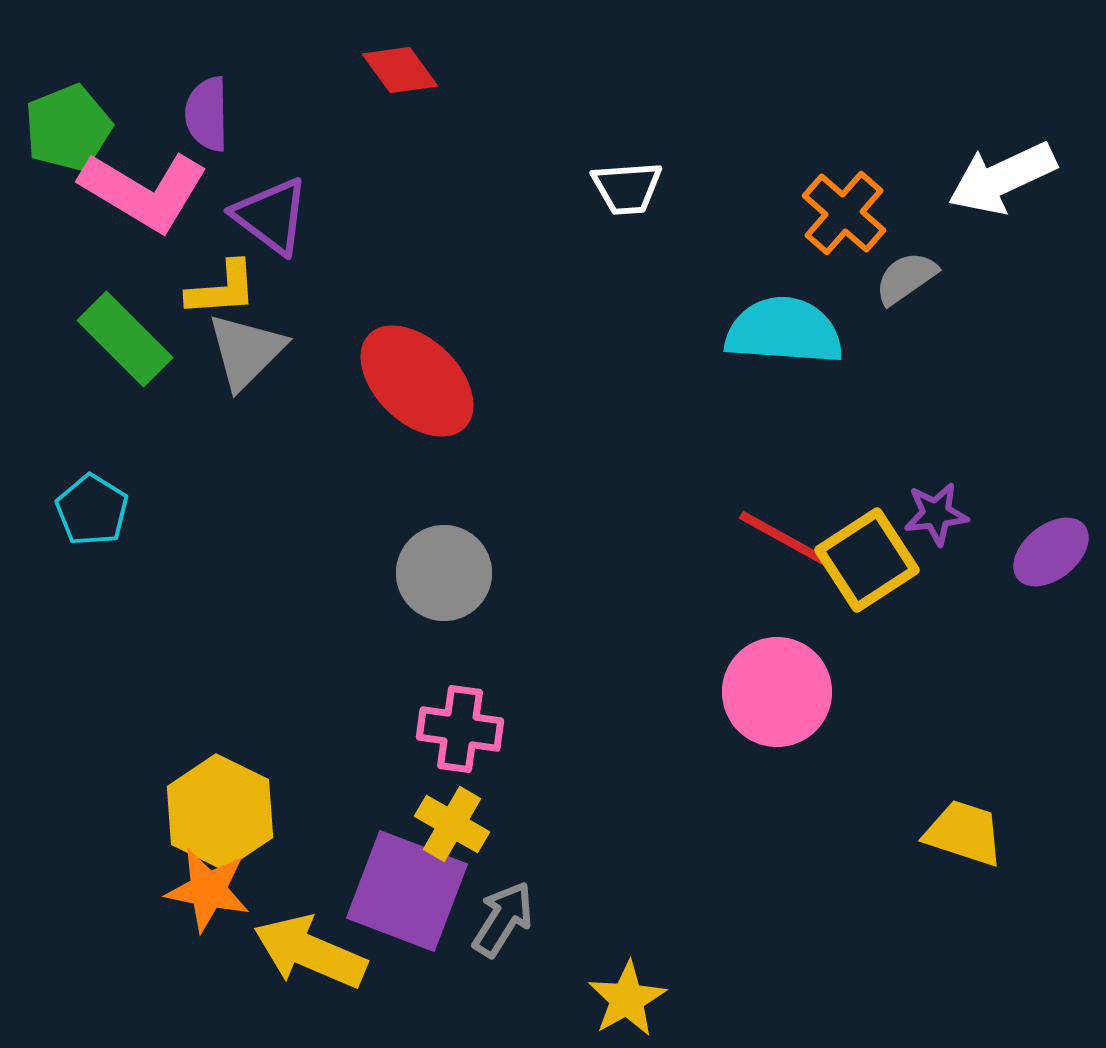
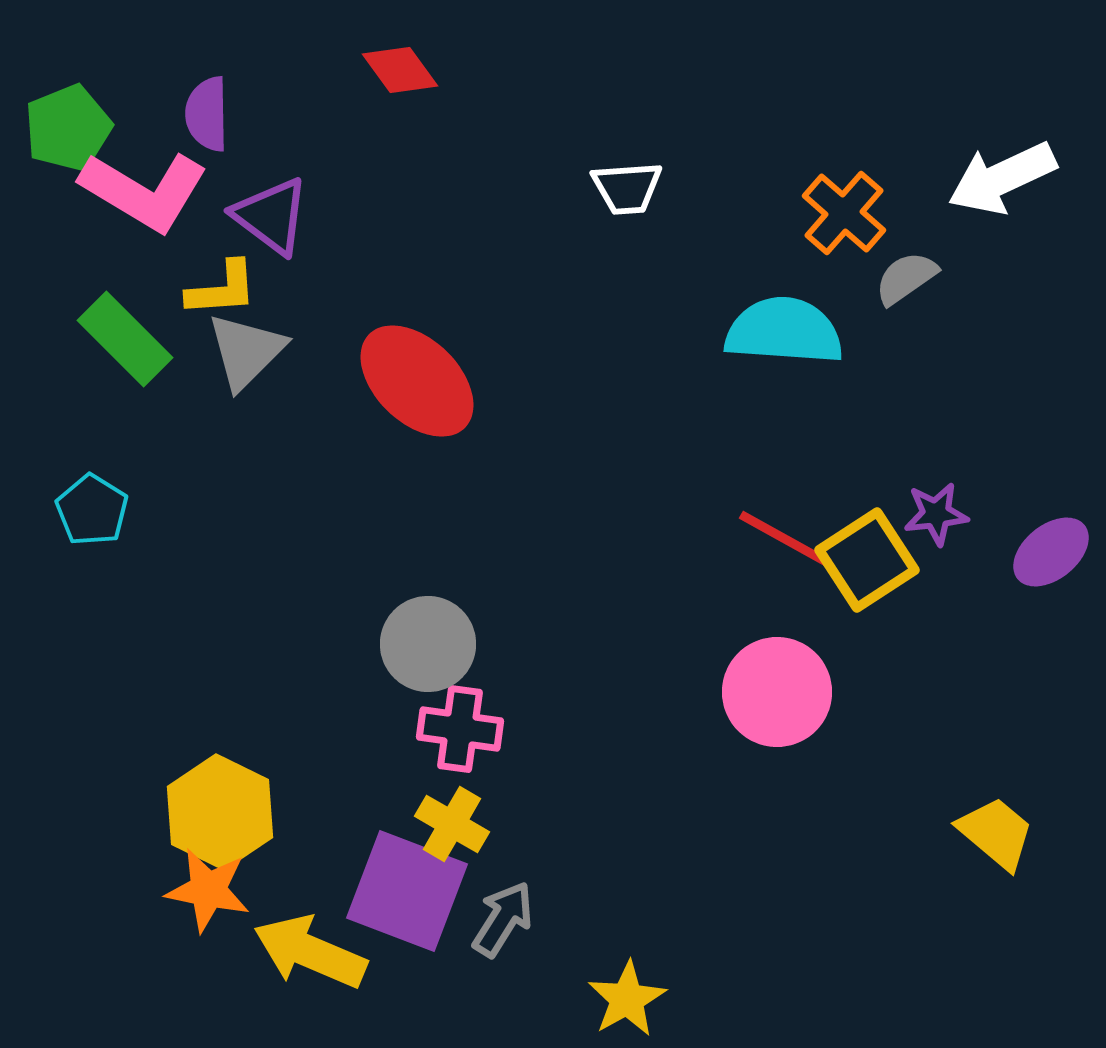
gray circle: moved 16 px left, 71 px down
yellow trapezoid: moved 32 px right; rotated 22 degrees clockwise
